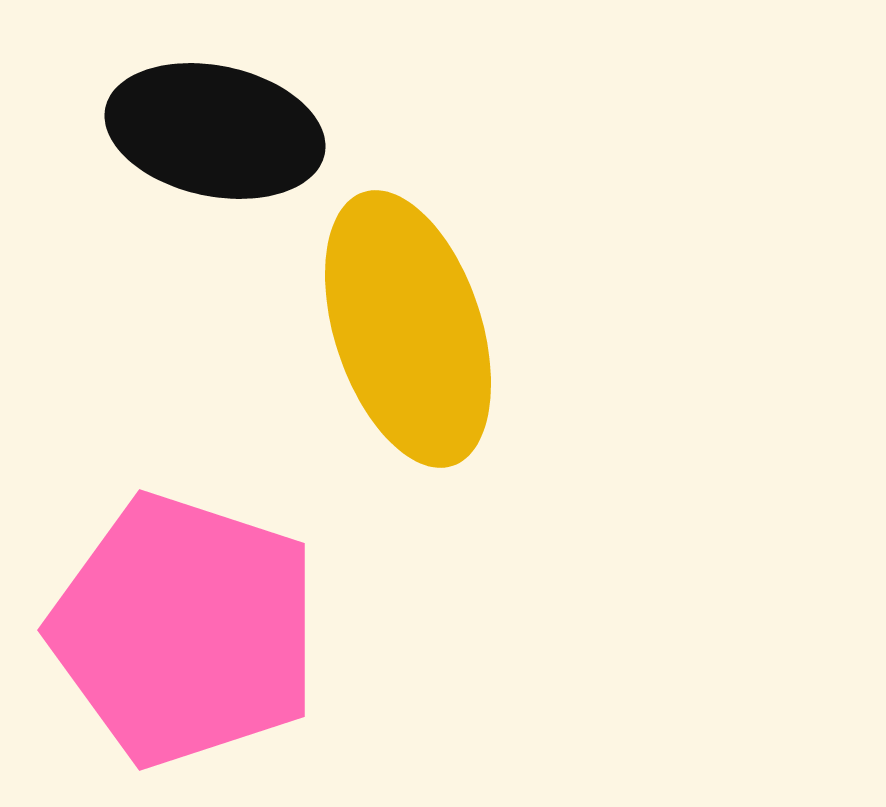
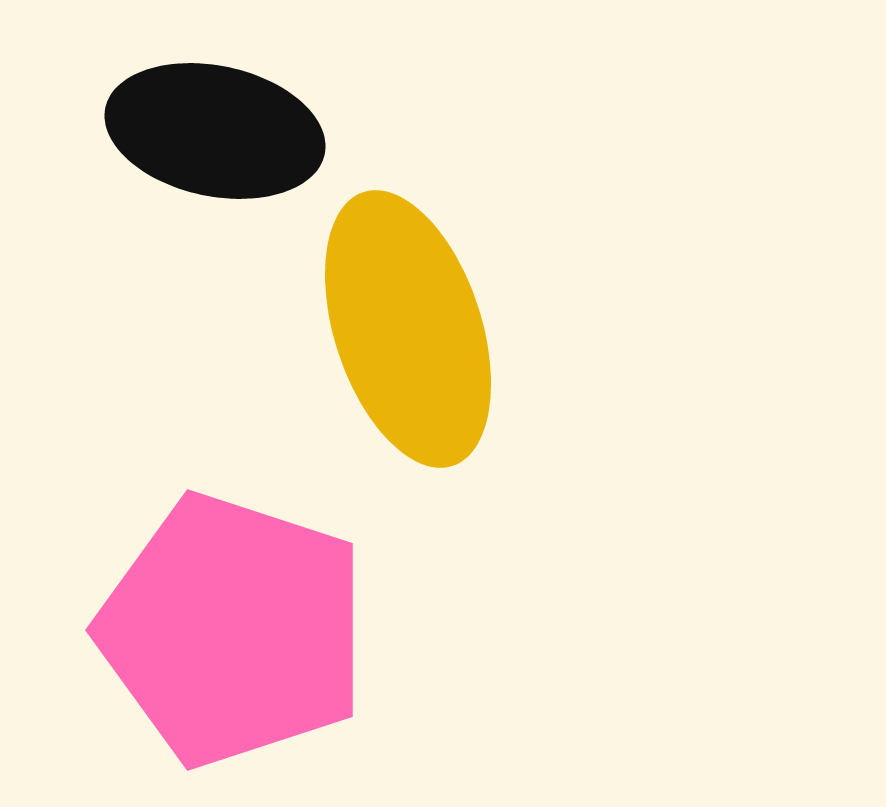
pink pentagon: moved 48 px right
